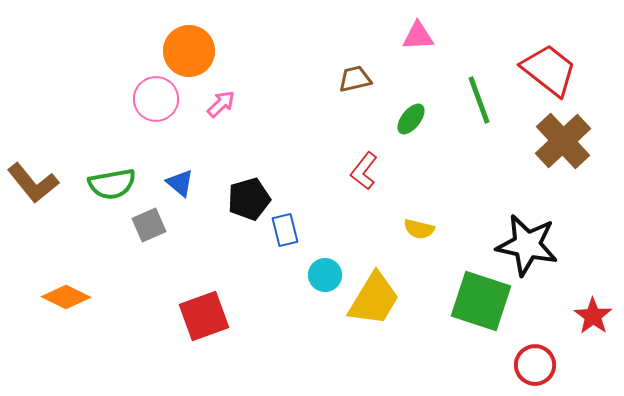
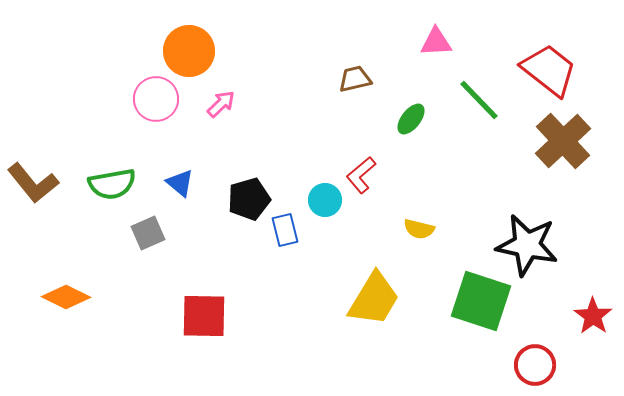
pink triangle: moved 18 px right, 6 px down
green line: rotated 24 degrees counterclockwise
red L-shape: moved 3 px left, 4 px down; rotated 12 degrees clockwise
gray square: moved 1 px left, 8 px down
cyan circle: moved 75 px up
red square: rotated 21 degrees clockwise
